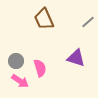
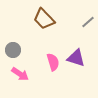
brown trapezoid: rotated 20 degrees counterclockwise
gray circle: moved 3 px left, 11 px up
pink semicircle: moved 13 px right, 6 px up
pink arrow: moved 7 px up
